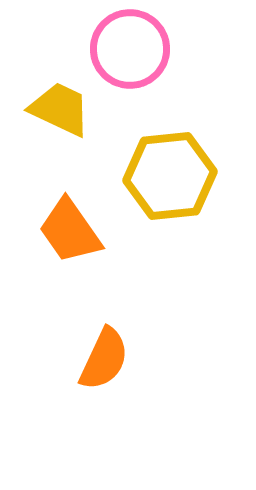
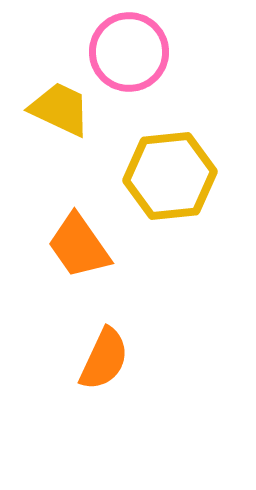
pink circle: moved 1 px left, 3 px down
orange trapezoid: moved 9 px right, 15 px down
